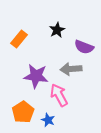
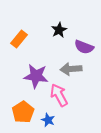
black star: moved 2 px right
